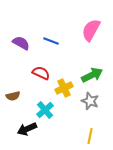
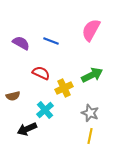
gray star: moved 12 px down
